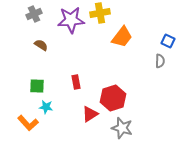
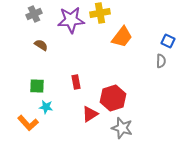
gray semicircle: moved 1 px right
